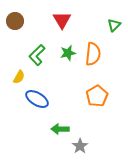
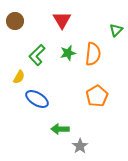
green triangle: moved 2 px right, 5 px down
